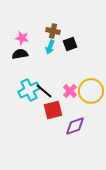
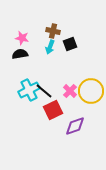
red square: rotated 12 degrees counterclockwise
